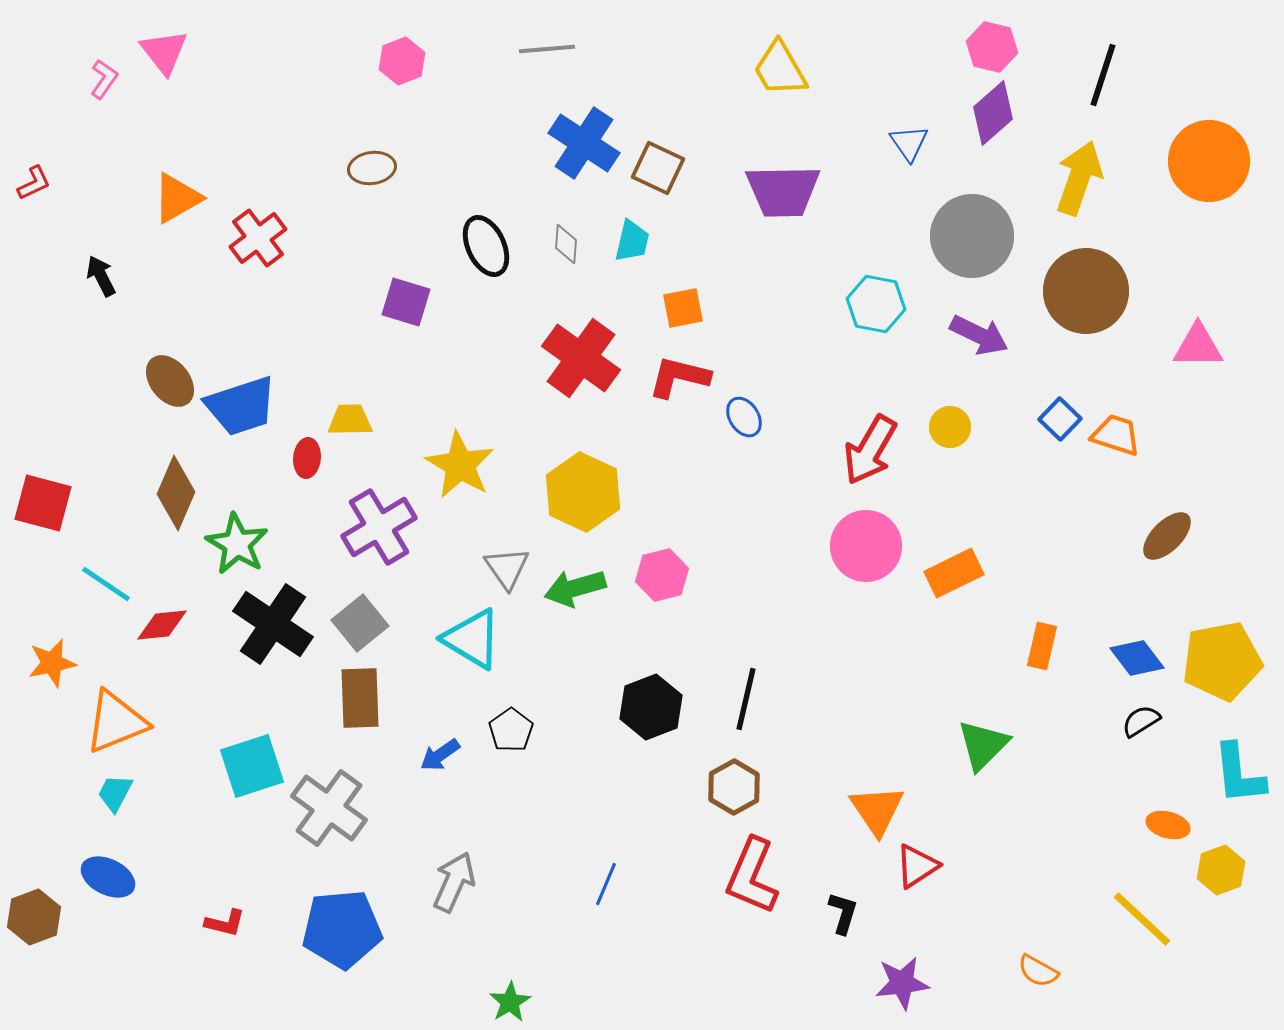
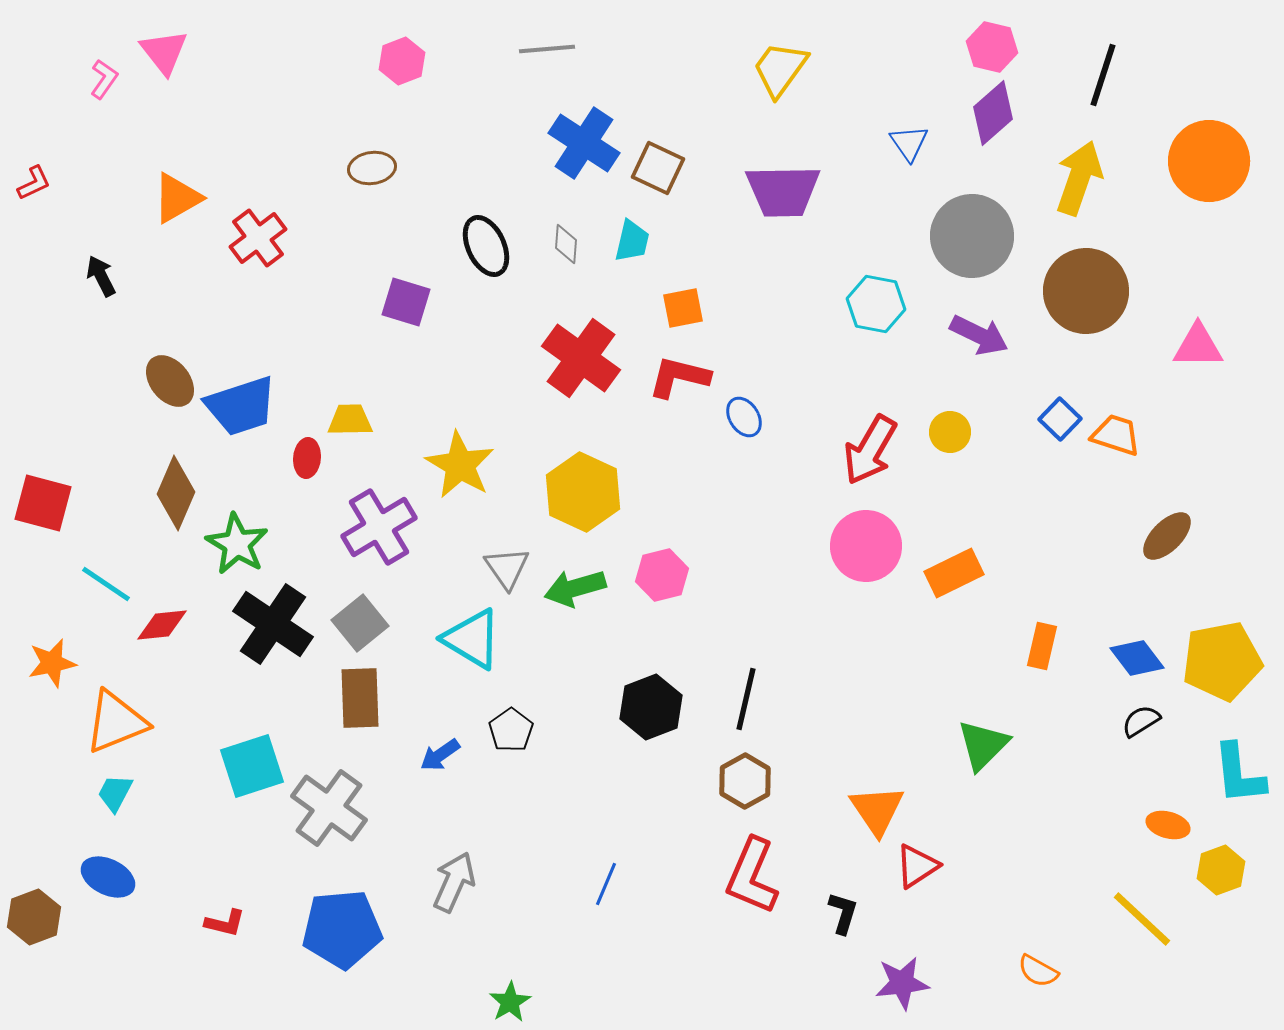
yellow trapezoid at (780, 69): rotated 66 degrees clockwise
yellow circle at (950, 427): moved 5 px down
brown hexagon at (734, 787): moved 11 px right, 6 px up
